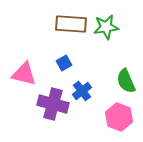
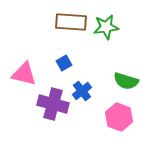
brown rectangle: moved 2 px up
green semicircle: rotated 50 degrees counterclockwise
